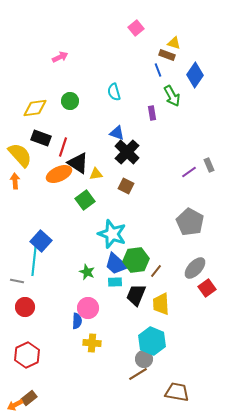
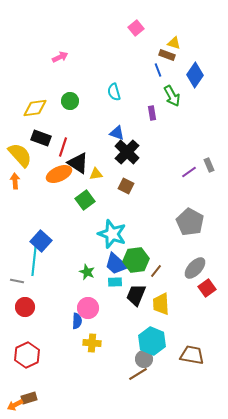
brown trapezoid at (177, 392): moved 15 px right, 37 px up
brown rectangle at (29, 398): rotated 21 degrees clockwise
